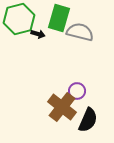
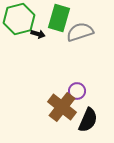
gray semicircle: rotated 32 degrees counterclockwise
